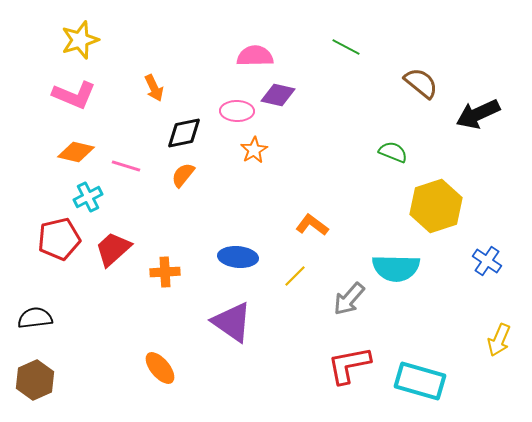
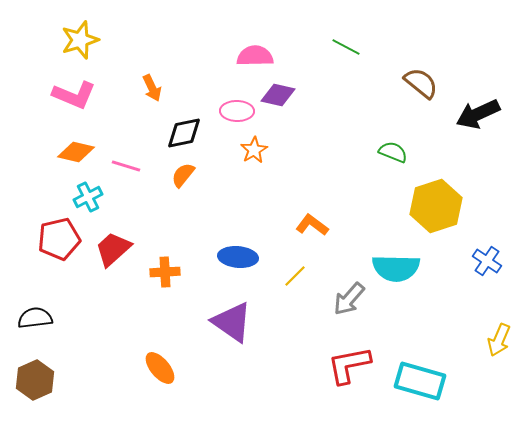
orange arrow: moved 2 px left
